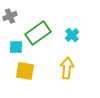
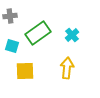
gray cross: rotated 16 degrees clockwise
cyan square: moved 4 px left, 1 px up; rotated 16 degrees clockwise
yellow square: rotated 12 degrees counterclockwise
